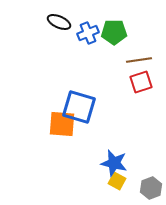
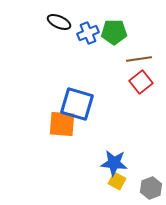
brown line: moved 1 px up
red square: rotated 20 degrees counterclockwise
blue square: moved 2 px left, 3 px up
blue star: rotated 8 degrees counterclockwise
